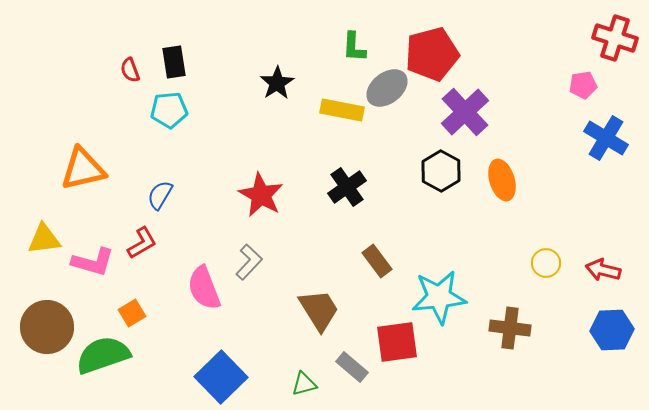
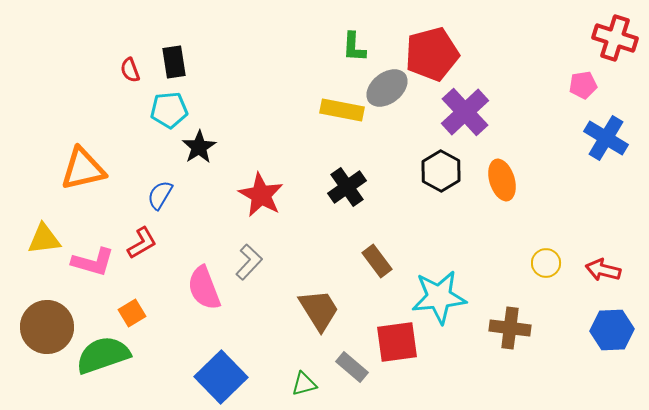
black star: moved 78 px left, 64 px down
